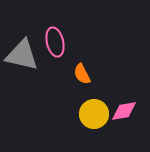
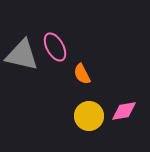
pink ellipse: moved 5 px down; rotated 16 degrees counterclockwise
yellow circle: moved 5 px left, 2 px down
